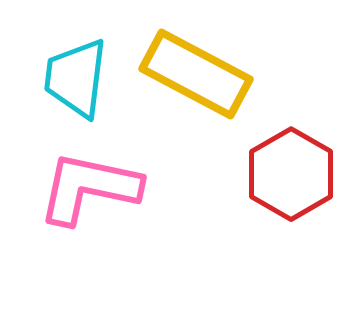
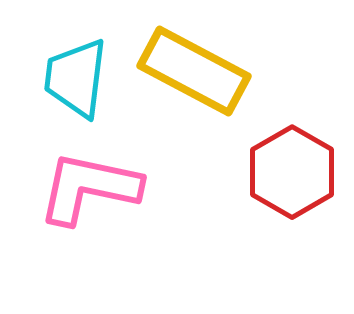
yellow rectangle: moved 2 px left, 3 px up
red hexagon: moved 1 px right, 2 px up
